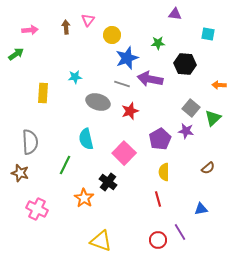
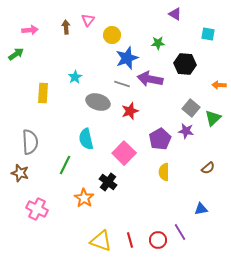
purple triangle: rotated 24 degrees clockwise
cyan star: rotated 24 degrees counterclockwise
red line: moved 28 px left, 41 px down
